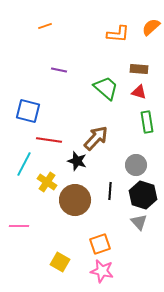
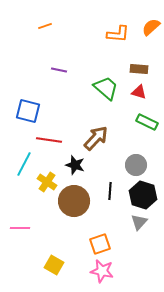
green rectangle: rotated 55 degrees counterclockwise
black star: moved 2 px left, 4 px down
brown circle: moved 1 px left, 1 px down
gray triangle: rotated 24 degrees clockwise
pink line: moved 1 px right, 2 px down
yellow square: moved 6 px left, 3 px down
